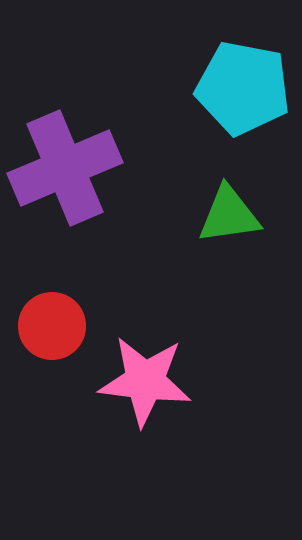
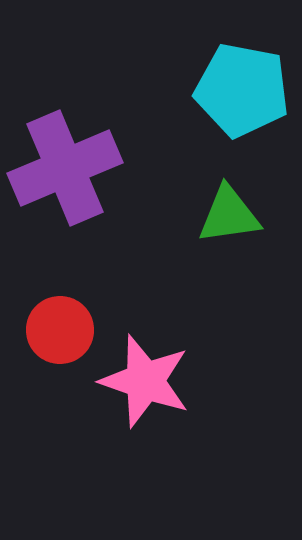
cyan pentagon: moved 1 px left, 2 px down
red circle: moved 8 px right, 4 px down
pink star: rotated 12 degrees clockwise
